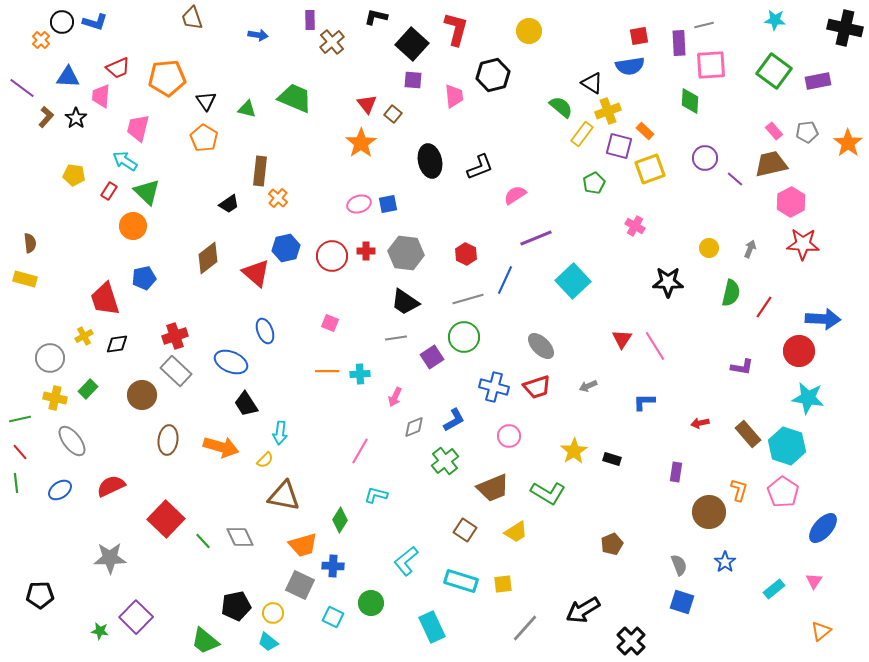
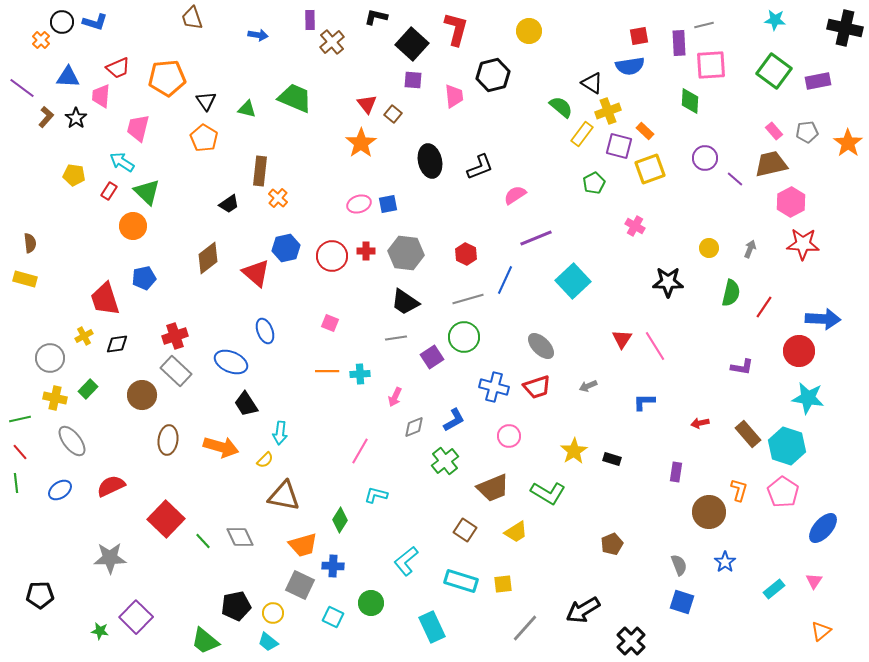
cyan arrow at (125, 161): moved 3 px left, 1 px down
